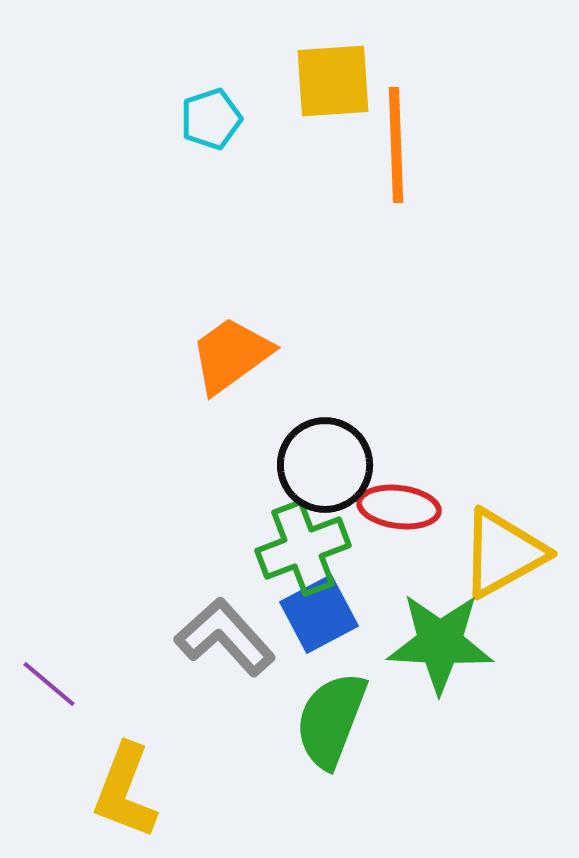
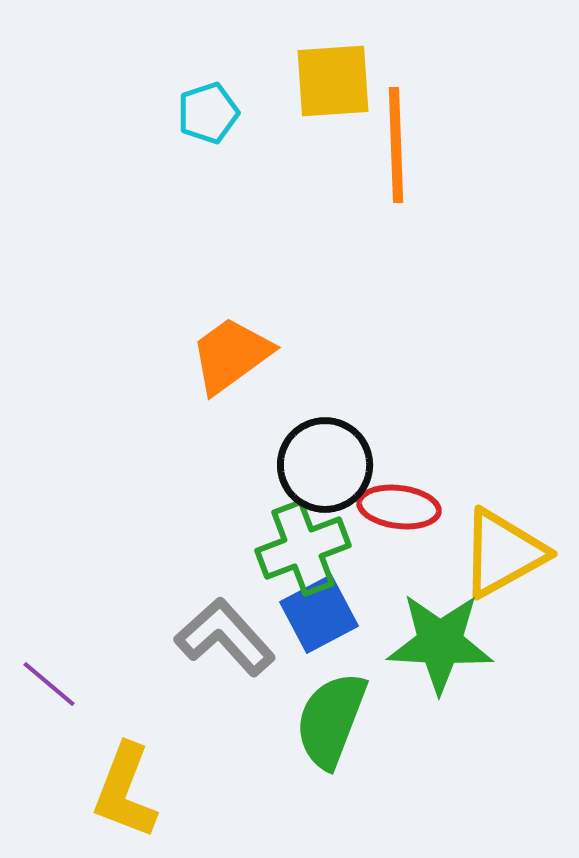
cyan pentagon: moved 3 px left, 6 px up
